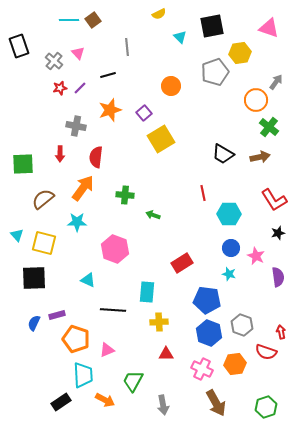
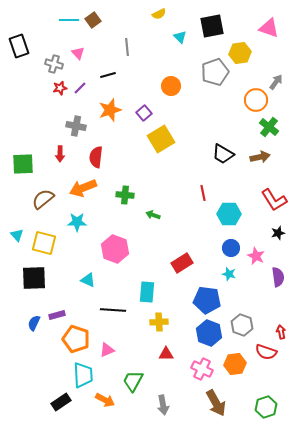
gray cross at (54, 61): moved 3 px down; rotated 24 degrees counterclockwise
orange arrow at (83, 188): rotated 148 degrees counterclockwise
